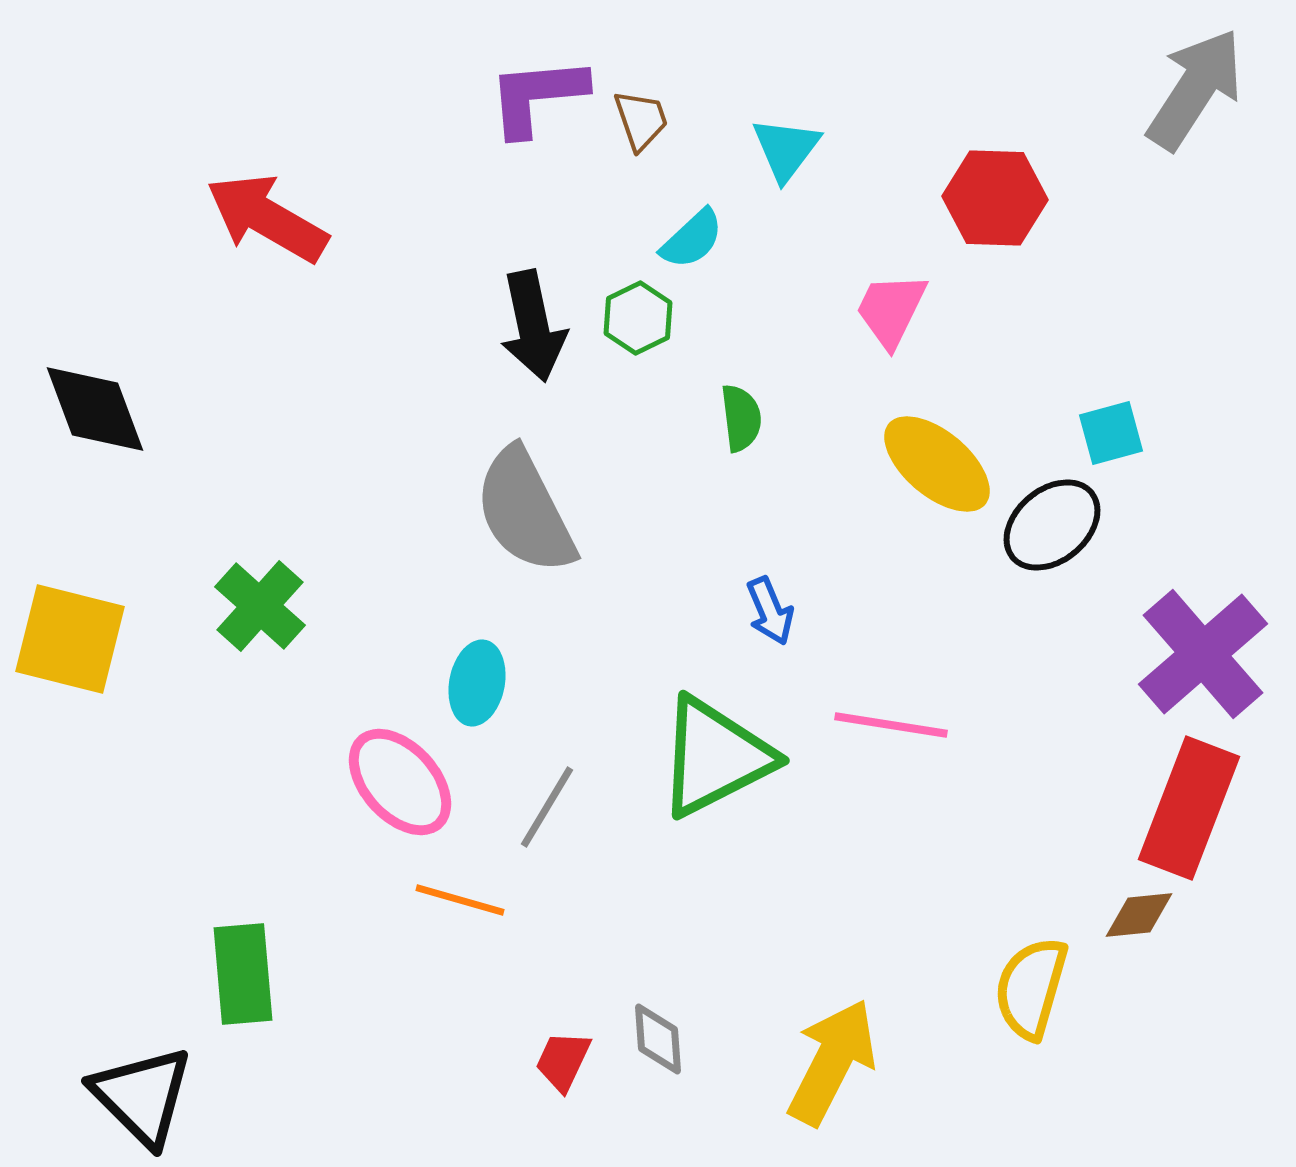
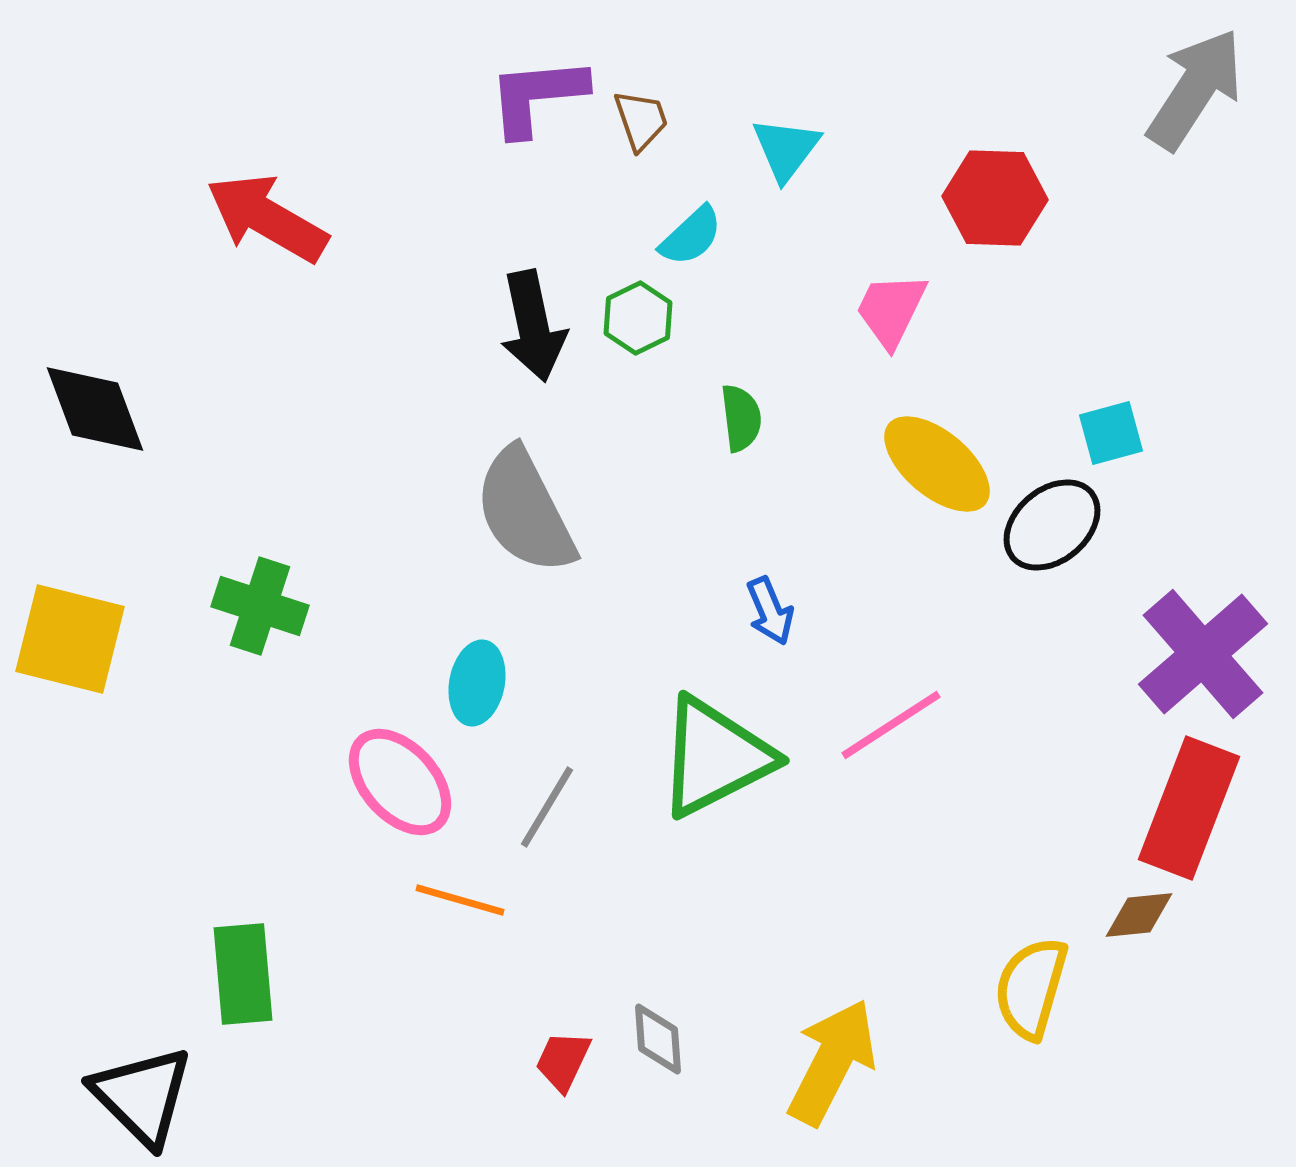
cyan semicircle: moved 1 px left, 3 px up
green cross: rotated 24 degrees counterclockwise
pink line: rotated 42 degrees counterclockwise
